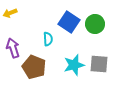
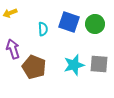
blue square: rotated 15 degrees counterclockwise
cyan semicircle: moved 5 px left, 10 px up
purple arrow: moved 1 px down
